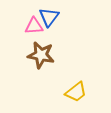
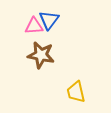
blue triangle: moved 3 px down
yellow trapezoid: rotated 115 degrees clockwise
